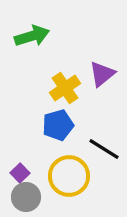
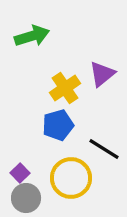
yellow circle: moved 2 px right, 2 px down
gray circle: moved 1 px down
